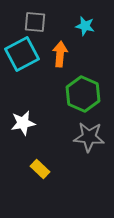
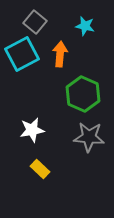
gray square: rotated 35 degrees clockwise
white star: moved 9 px right, 7 px down
